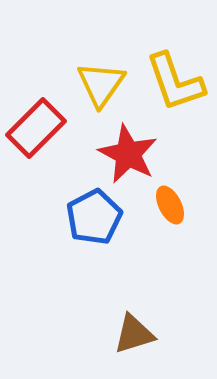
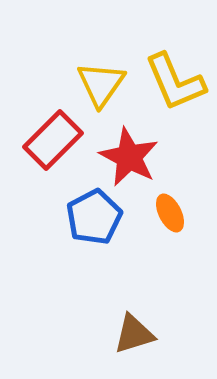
yellow L-shape: rotated 4 degrees counterclockwise
red rectangle: moved 17 px right, 12 px down
red star: moved 1 px right, 3 px down
orange ellipse: moved 8 px down
